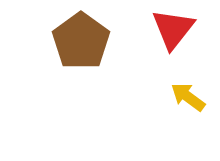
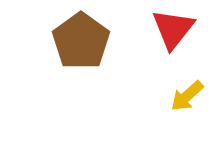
yellow arrow: moved 1 px left, 1 px up; rotated 78 degrees counterclockwise
